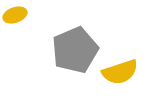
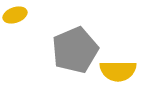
yellow semicircle: moved 2 px left, 1 px up; rotated 18 degrees clockwise
